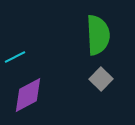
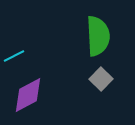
green semicircle: moved 1 px down
cyan line: moved 1 px left, 1 px up
